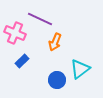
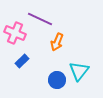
orange arrow: moved 2 px right
cyan triangle: moved 1 px left, 2 px down; rotated 15 degrees counterclockwise
